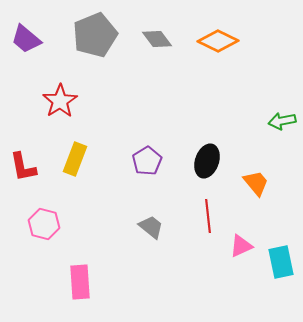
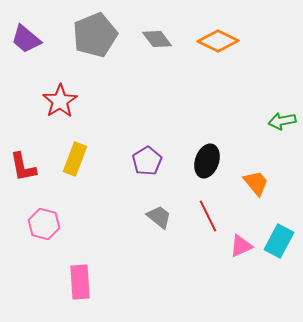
red line: rotated 20 degrees counterclockwise
gray trapezoid: moved 8 px right, 10 px up
cyan rectangle: moved 2 px left, 21 px up; rotated 40 degrees clockwise
